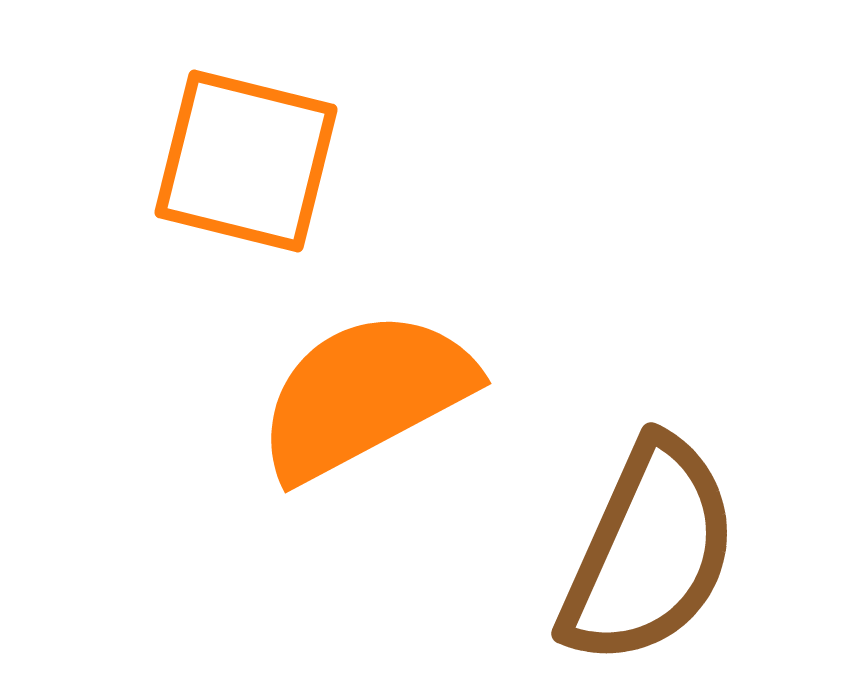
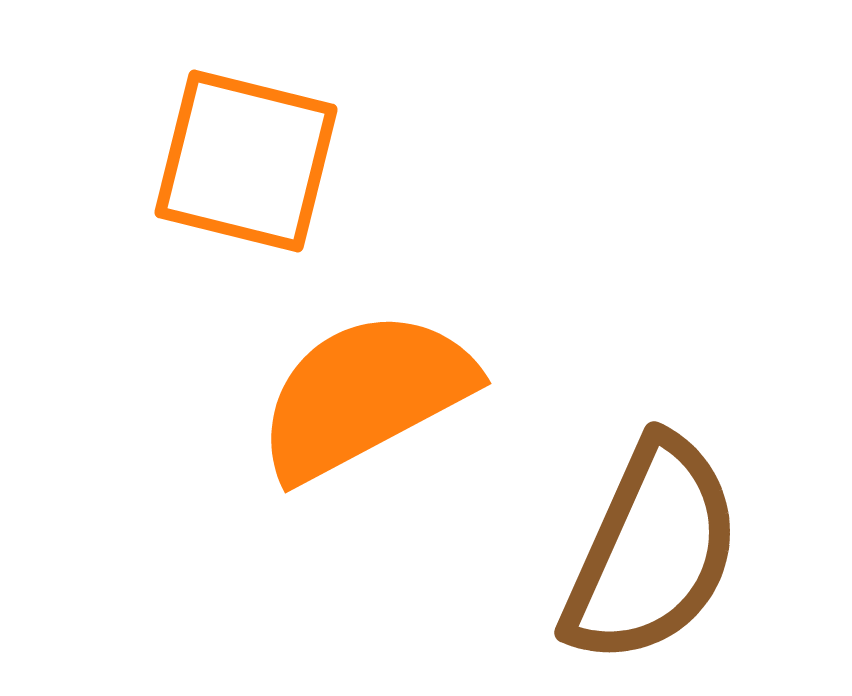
brown semicircle: moved 3 px right, 1 px up
